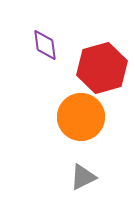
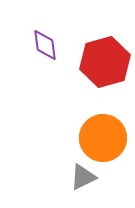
red hexagon: moved 3 px right, 6 px up
orange circle: moved 22 px right, 21 px down
